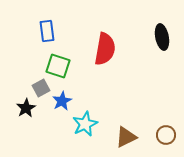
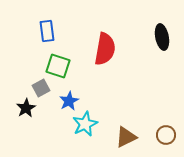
blue star: moved 7 px right
